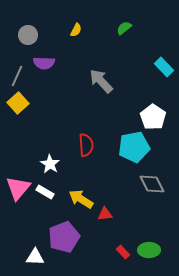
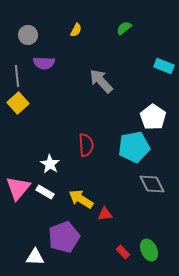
cyan rectangle: moved 1 px up; rotated 24 degrees counterclockwise
gray line: rotated 30 degrees counterclockwise
green ellipse: rotated 65 degrees clockwise
